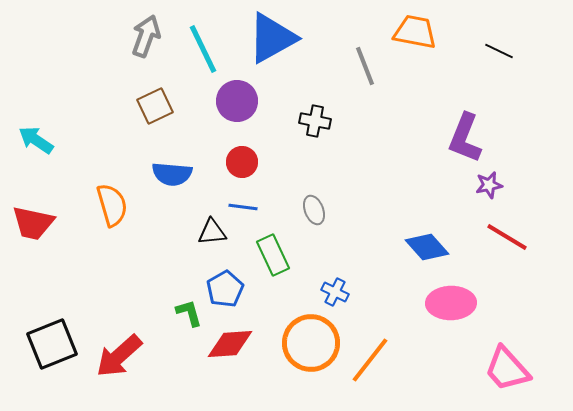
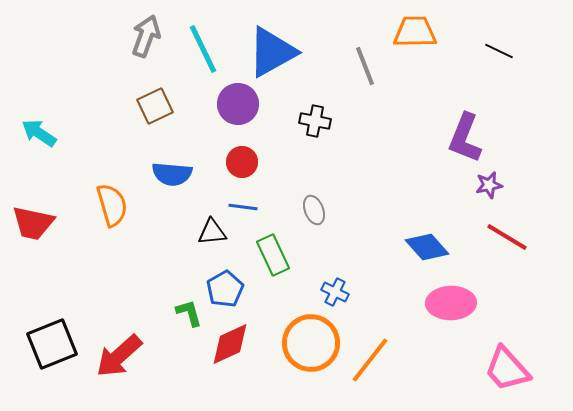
orange trapezoid: rotated 12 degrees counterclockwise
blue triangle: moved 14 px down
purple circle: moved 1 px right, 3 px down
cyan arrow: moved 3 px right, 7 px up
red diamond: rotated 21 degrees counterclockwise
